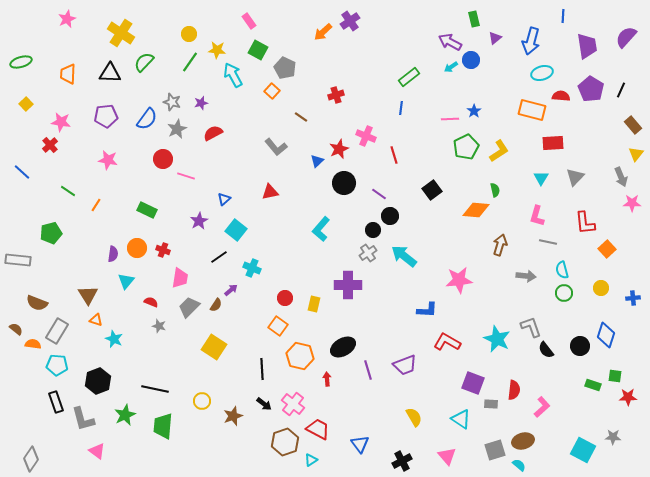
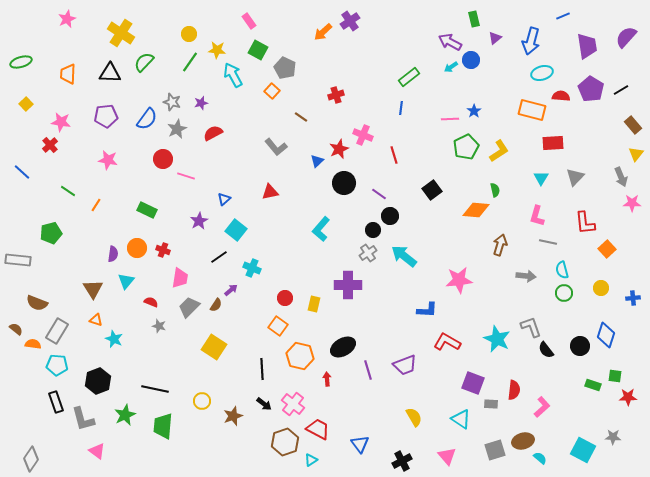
blue line at (563, 16): rotated 64 degrees clockwise
black line at (621, 90): rotated 35 degrees clockwise
pink cross at (366, 136): moved 3 px left, 1 px up
brown triangle at (88, 295): moved 5 px right, 6 px up
cyan semicircle at (519, 465): moved 21 px right, 7 px up
